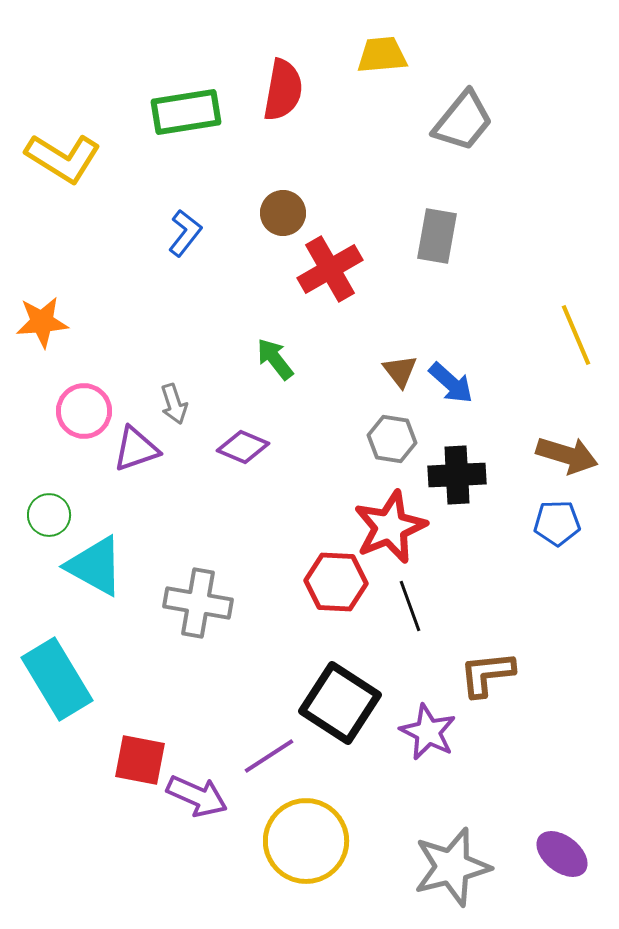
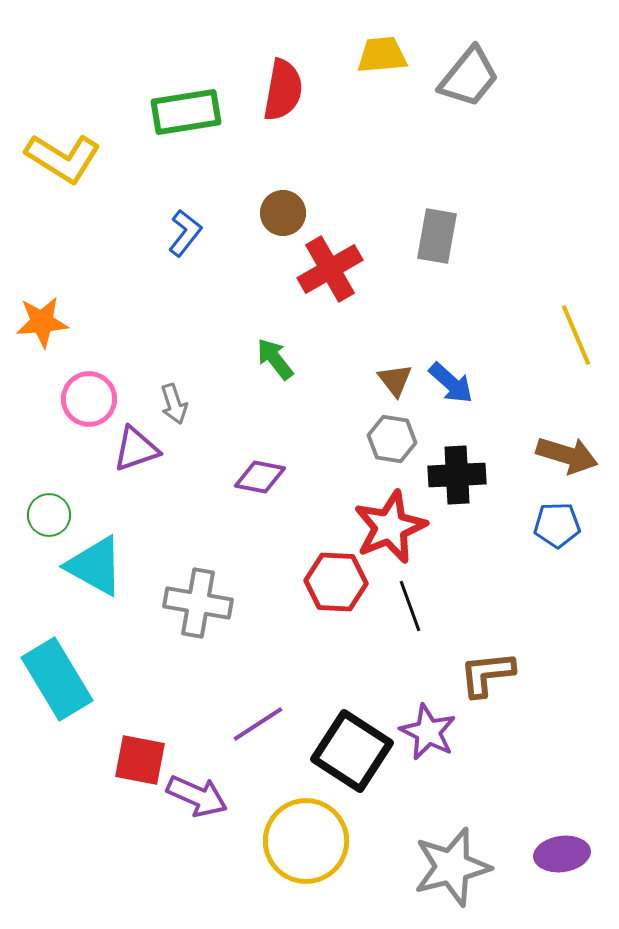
gray trapezoid: moved 6 px right, 44 px up
brown triangle: moved 5 px left, 9 px down
pink circle: moved 5 px right, 12 px up
purple diamond: moved 17 px right, 30 px down; rotated 12 degrees counterclockwise
blue pentagon: moved 2 px down
black square: moved 12 px right, 48 px down
purple line: moved 11 px left, 32 px up
purple ellipse: rotated 46 degrees counterclockwise
